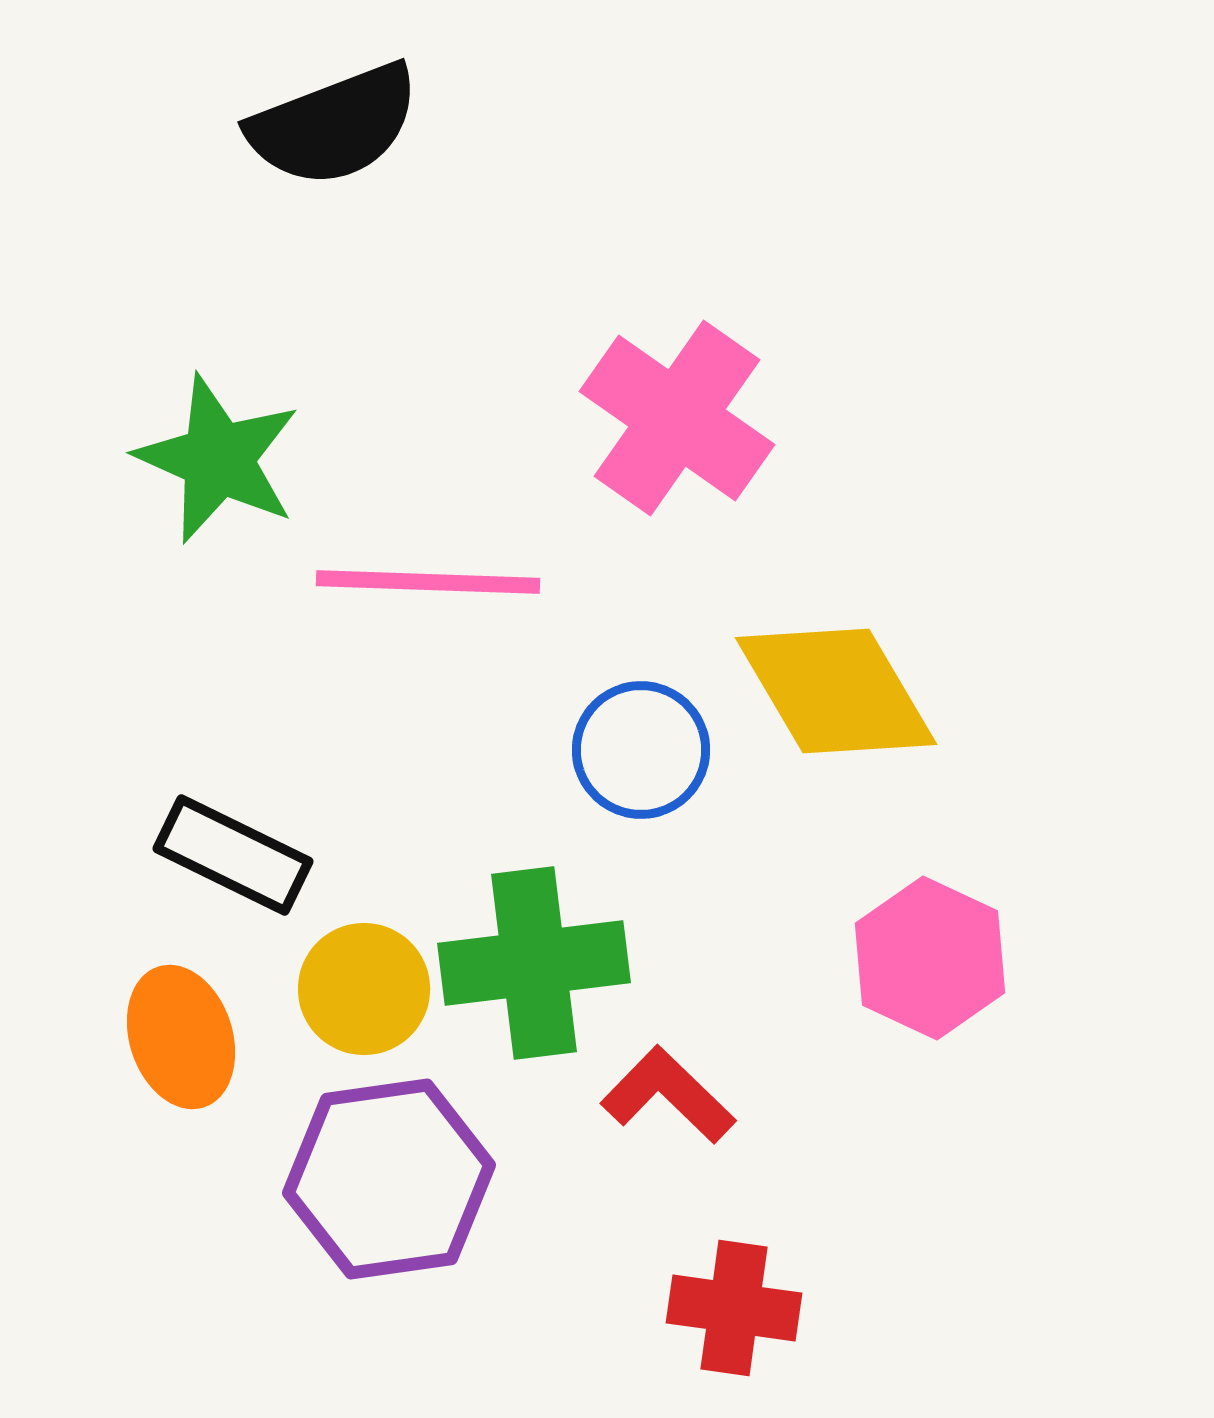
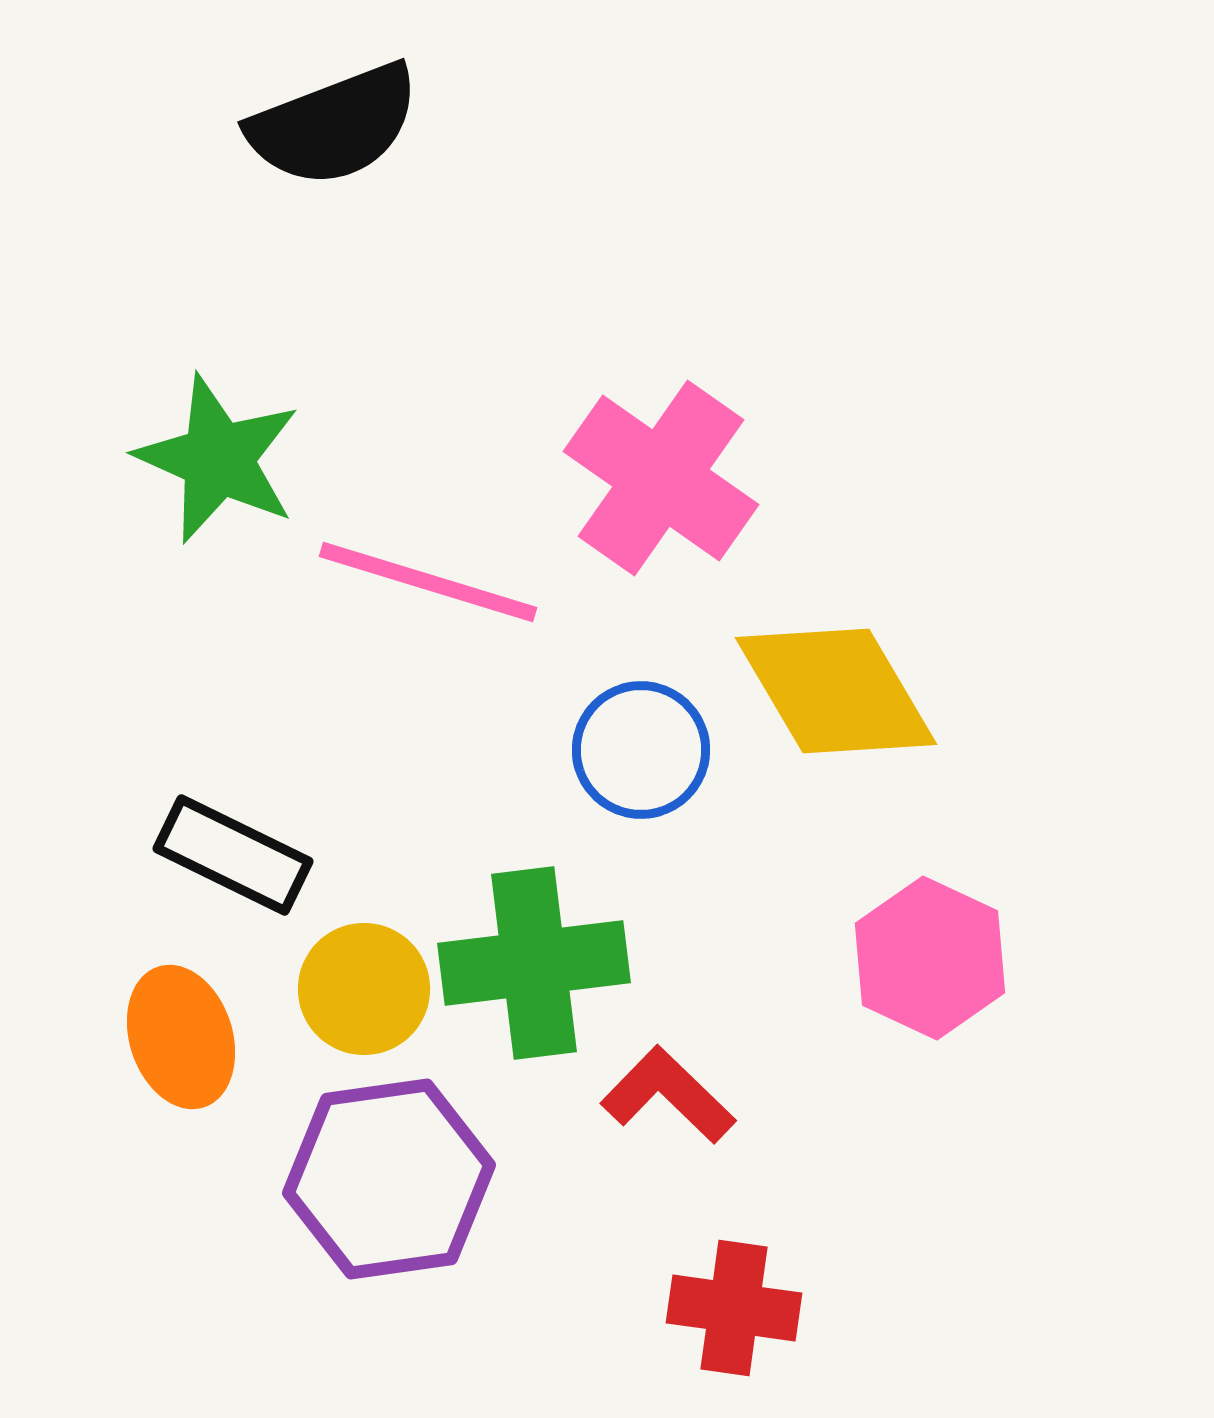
pink cross: moved 16 px left, 60 px down
pink line: rotated 15 degrees clockwise
